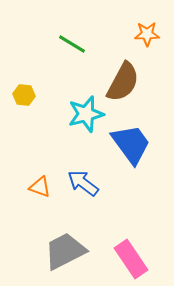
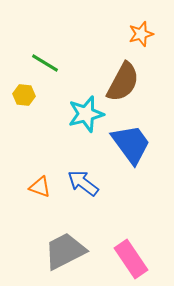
orange star: moved 6 px left; rotated 15 degrees counterclockwise
green line: moved 27 px left, 19 px down
